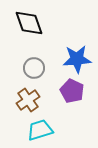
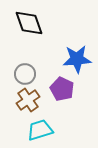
gray circle: moved 9 px left, 6 px down
purple pentagon: moved 10 px left, 2 px up
